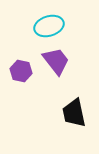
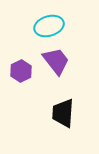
purple hexagon: rotated 20 degrees clockwise
black trapezoid: moved 11 px left; rotated 16 degrees clockwise
